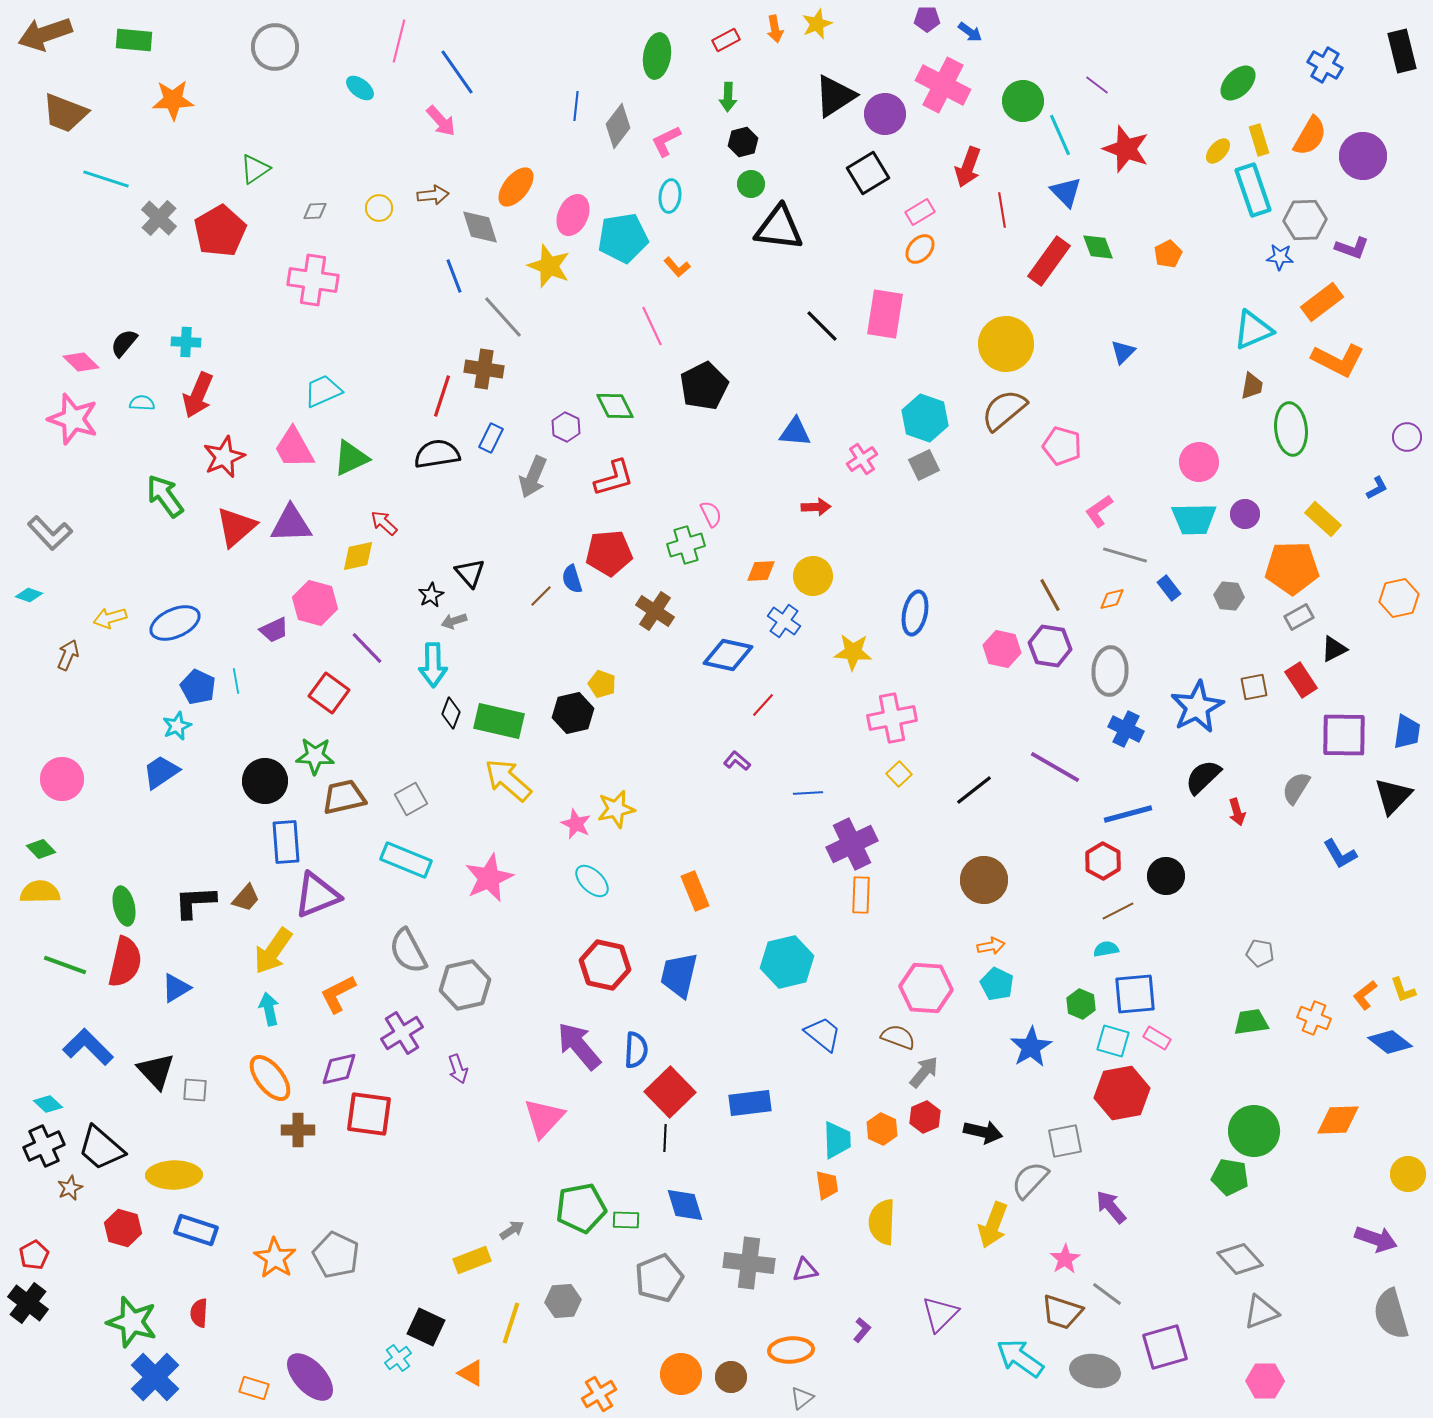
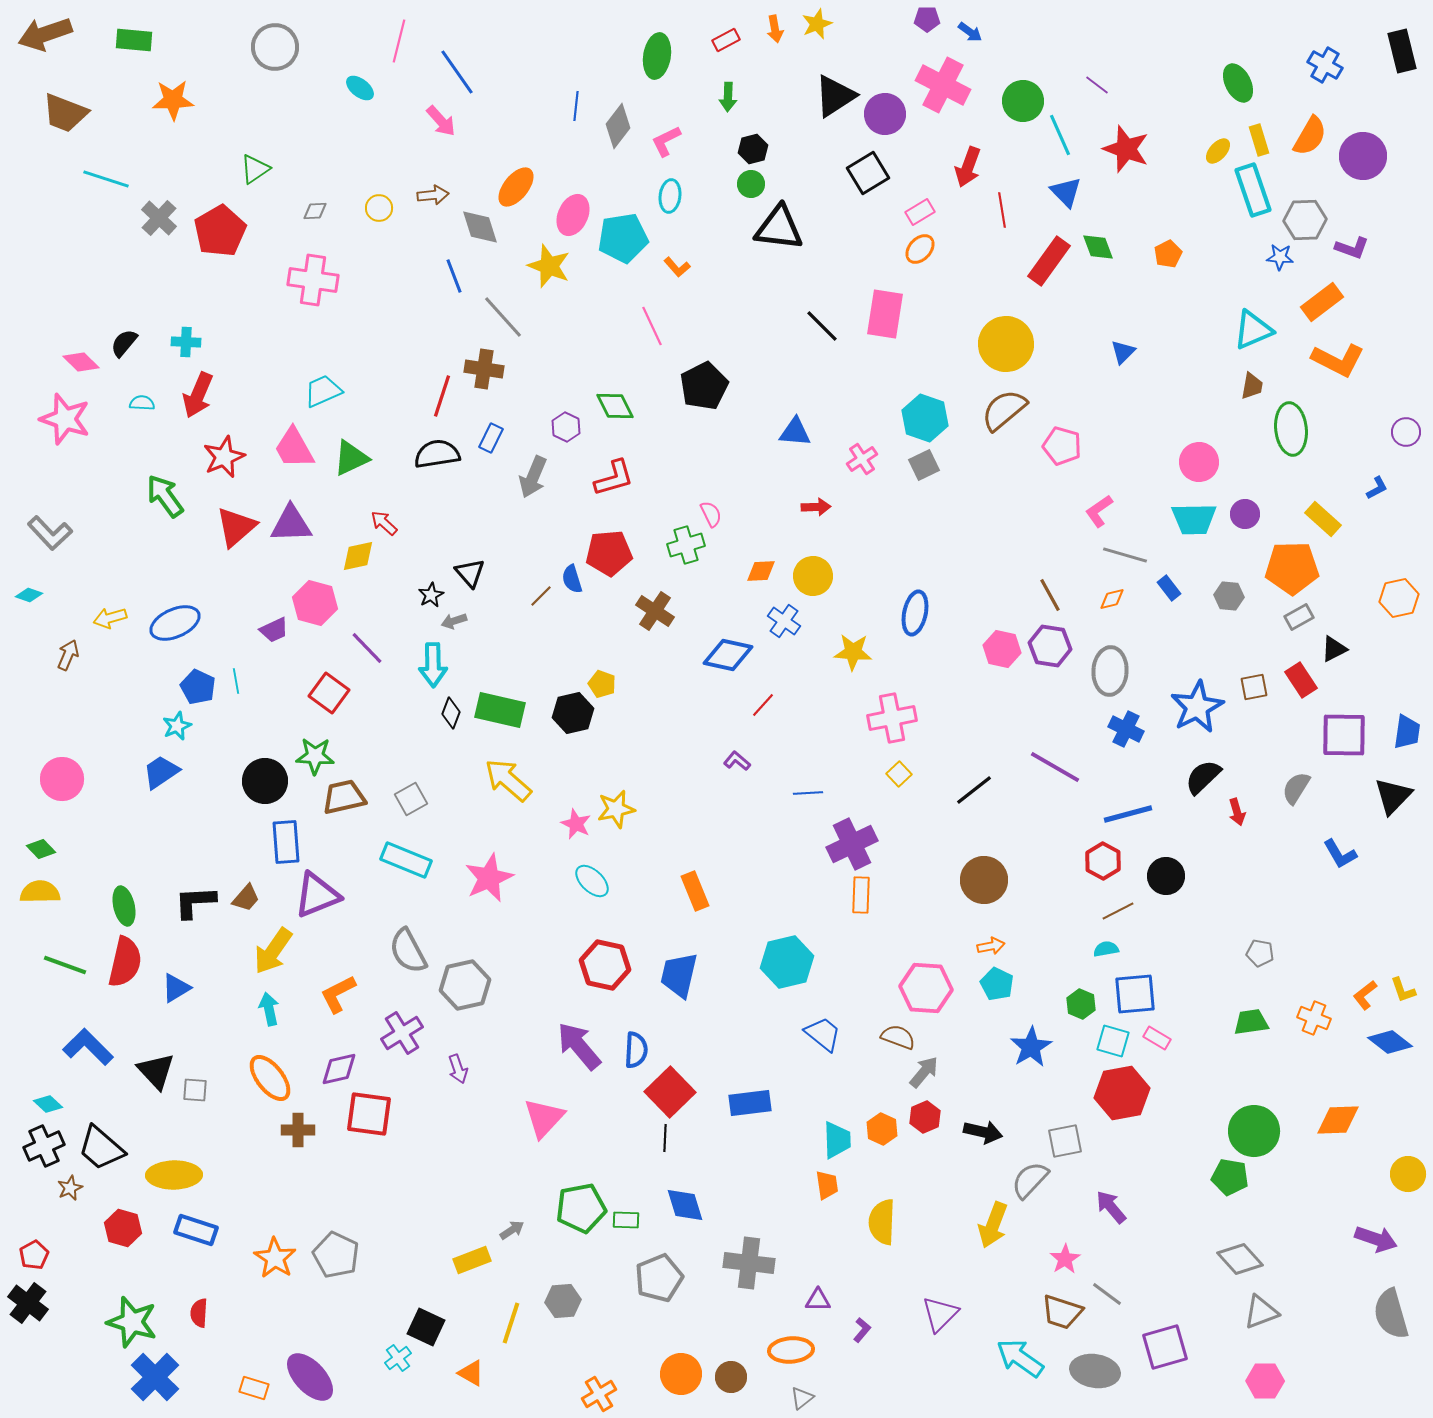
green ellipse at (1238, 83): rotated 72 degrees counterclockwise
black hexagon at (743, 142): moved 10 px right, 7 px down
pink star at (73, 419): moved 8 px left
purple circle at (1407, 437): moved 1 px left, 5 px up
green rectangle at (499, 721): moved 1 px right, 11 px up
purple triangle at (805, 1270): moved 13 px right, 30 px down; rotated 12 degrees clockwise
